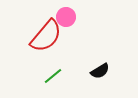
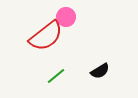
red semicircle: rotated 12 degrees clockwise
green line: moved 3 px right
